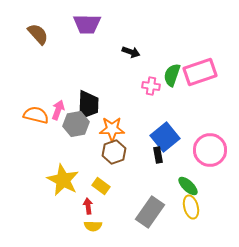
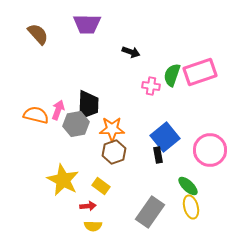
red arrow: rotated 91 degrees clockwise
